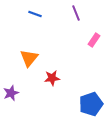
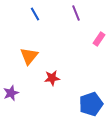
blue line: rotated 40 degrees clockwise
pink rectangle: moved 5 px right, 1 px up
orange triangle: moved 2 px up
